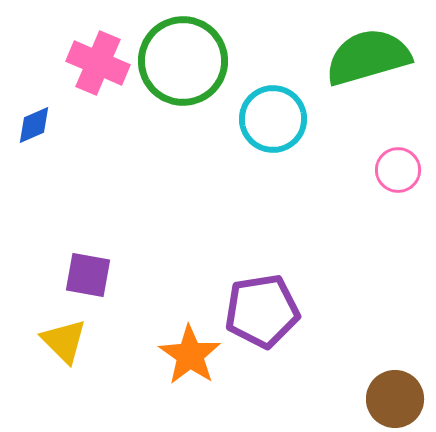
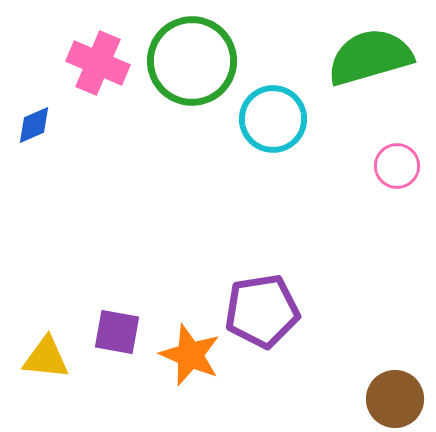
green semicircle: moved 2 px right
green circle: moved 9 px right
pink circle: moved 1 px left, 4 px up
purple square: moved 29 px right, 57 px down
yellow triangle: moved 18 px left, 17 px down; rotated 39 degrees counterclockwise
orange star: rotated 12 degrees counterclockwise
